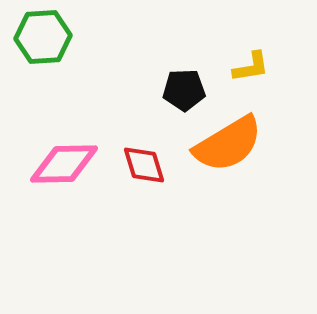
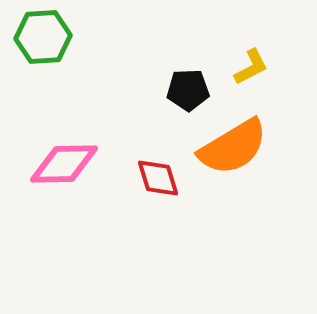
yellow L-shape: rotated 18 degrees counterclockwise
black pentagon: moved 4 px right
orange semicircle: moved 5 px right, 3 px down
red diamond: moved 14 px right, 13 px down
